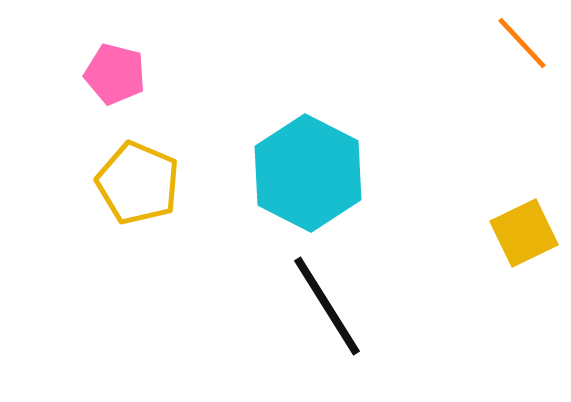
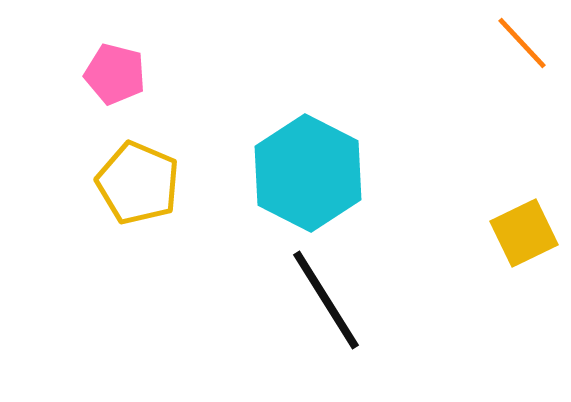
black line: moved 1 px left, 6 px up
